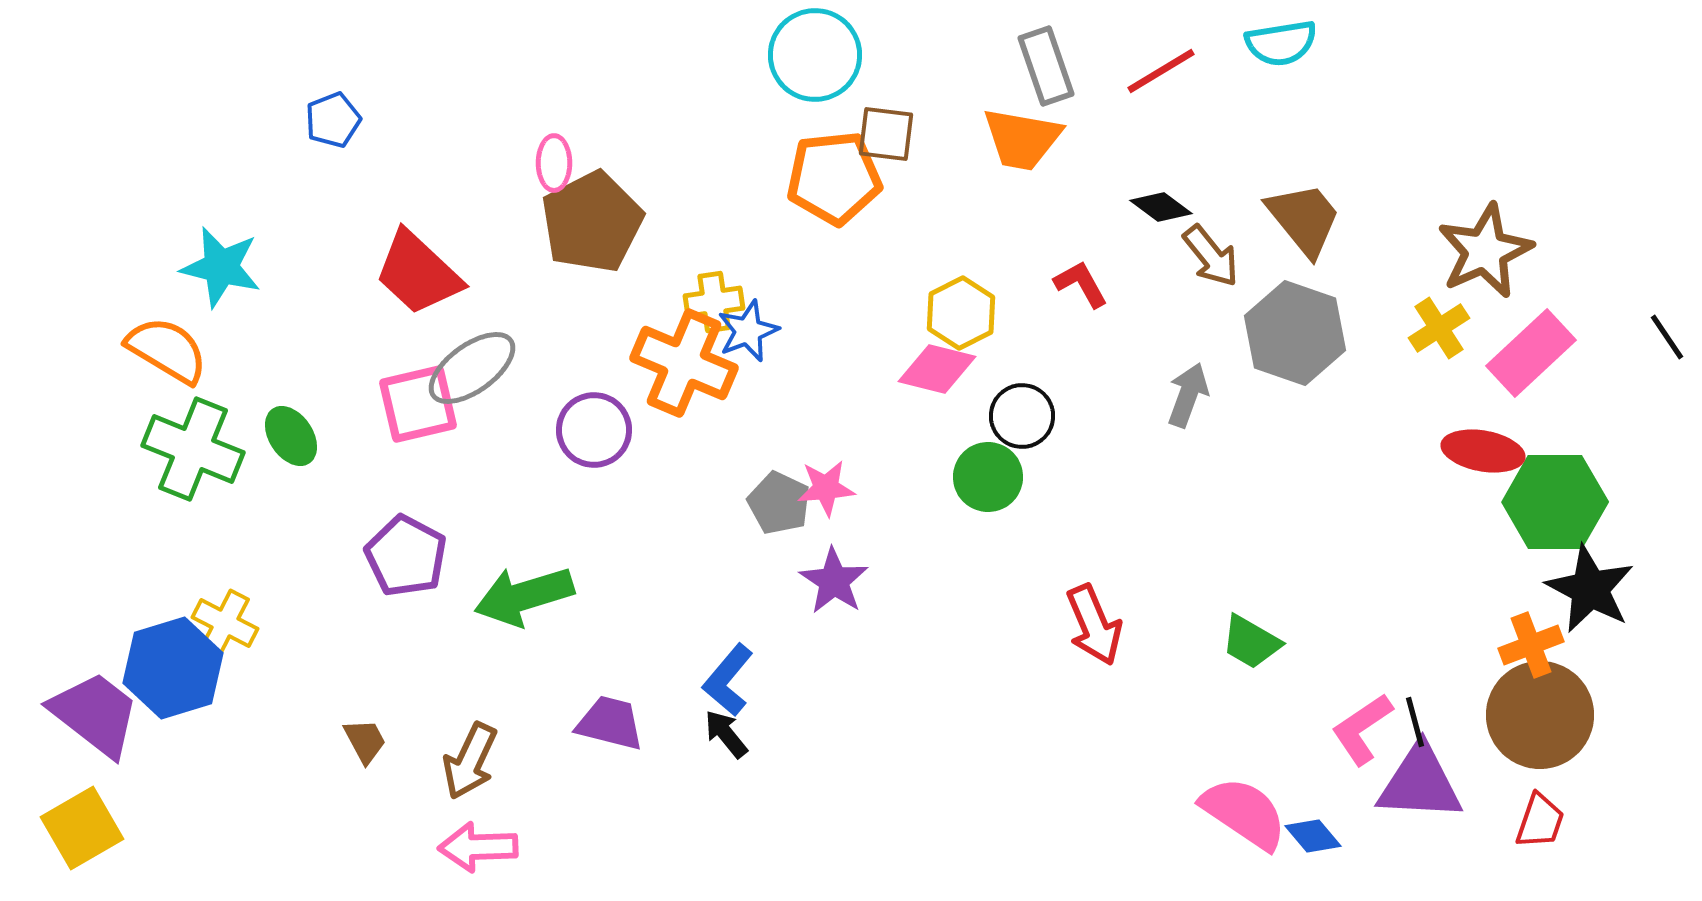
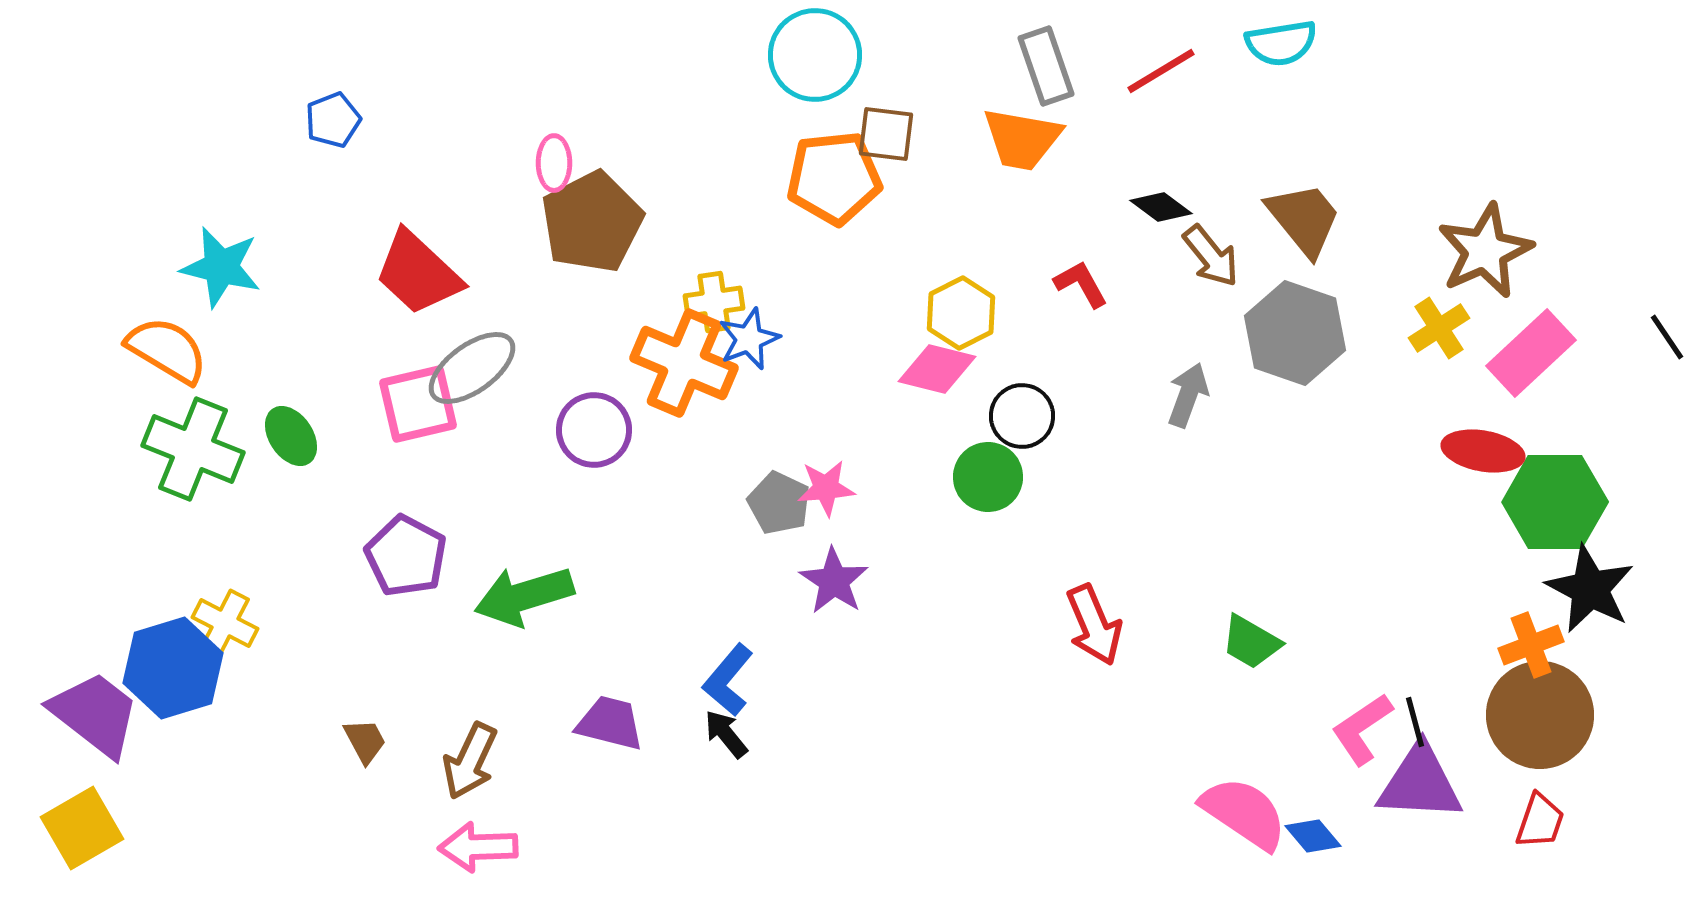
blue star at (748, 331): moved 1 px right, 8 px down
